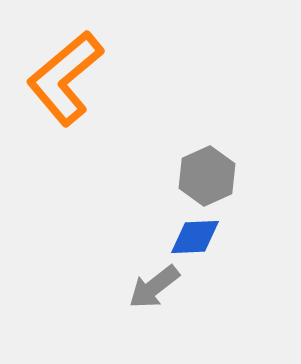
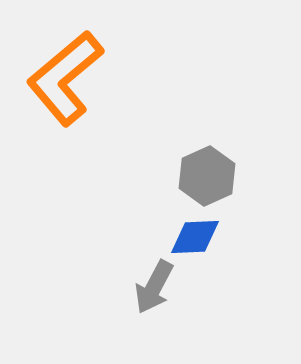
gray arrow: rotated 24 degrees counterclockwise
